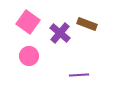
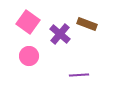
purple cross: moved 1 px down
